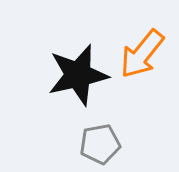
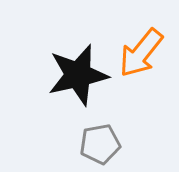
orange arrow: moved 1 px left, 1 px up
